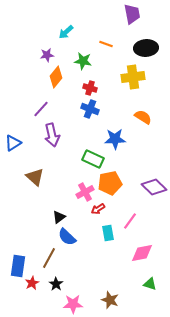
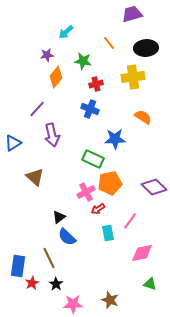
purple trapezoid: rotated 95 degrees counterclockwise
orange line: moved 3 px right, 1 px up; rotated 32 degrees clockwise
red cross: moved 6 px right, 4 px up; rotated 32 degrees counterclockwise
purple line: moved 4 px left
pink cross: moved 1 px right
brown line: rotated 55 degrees counterclockwise
